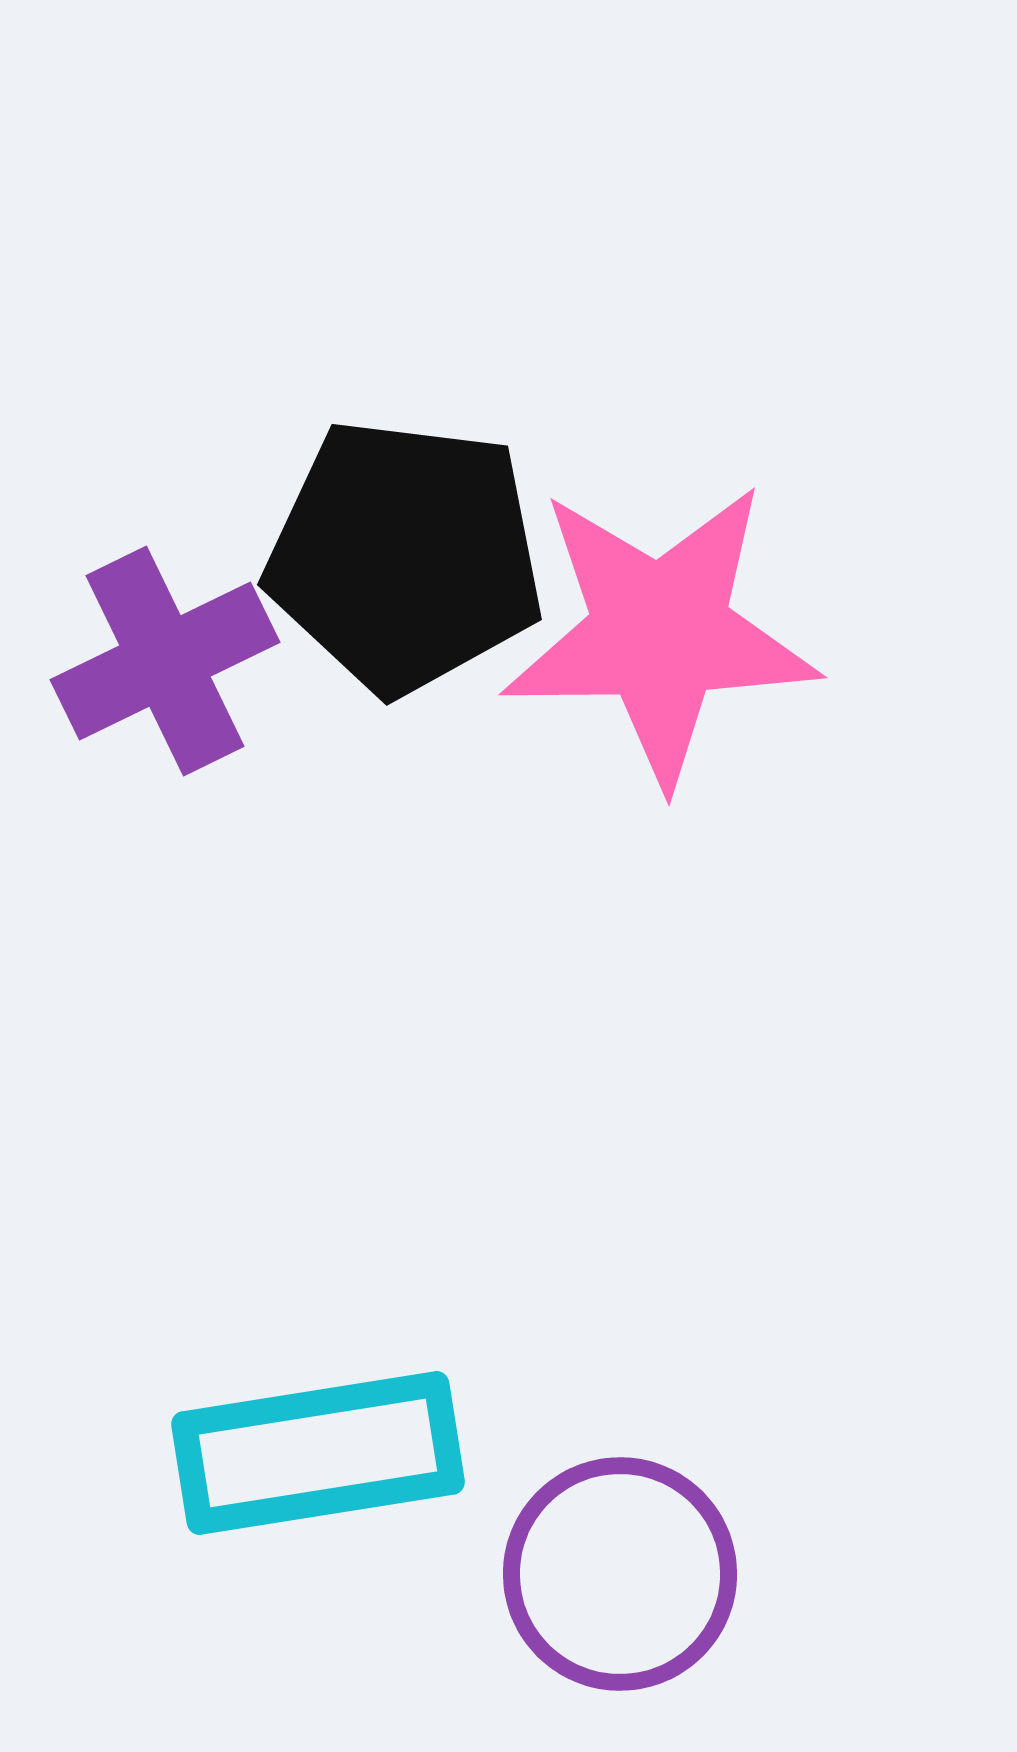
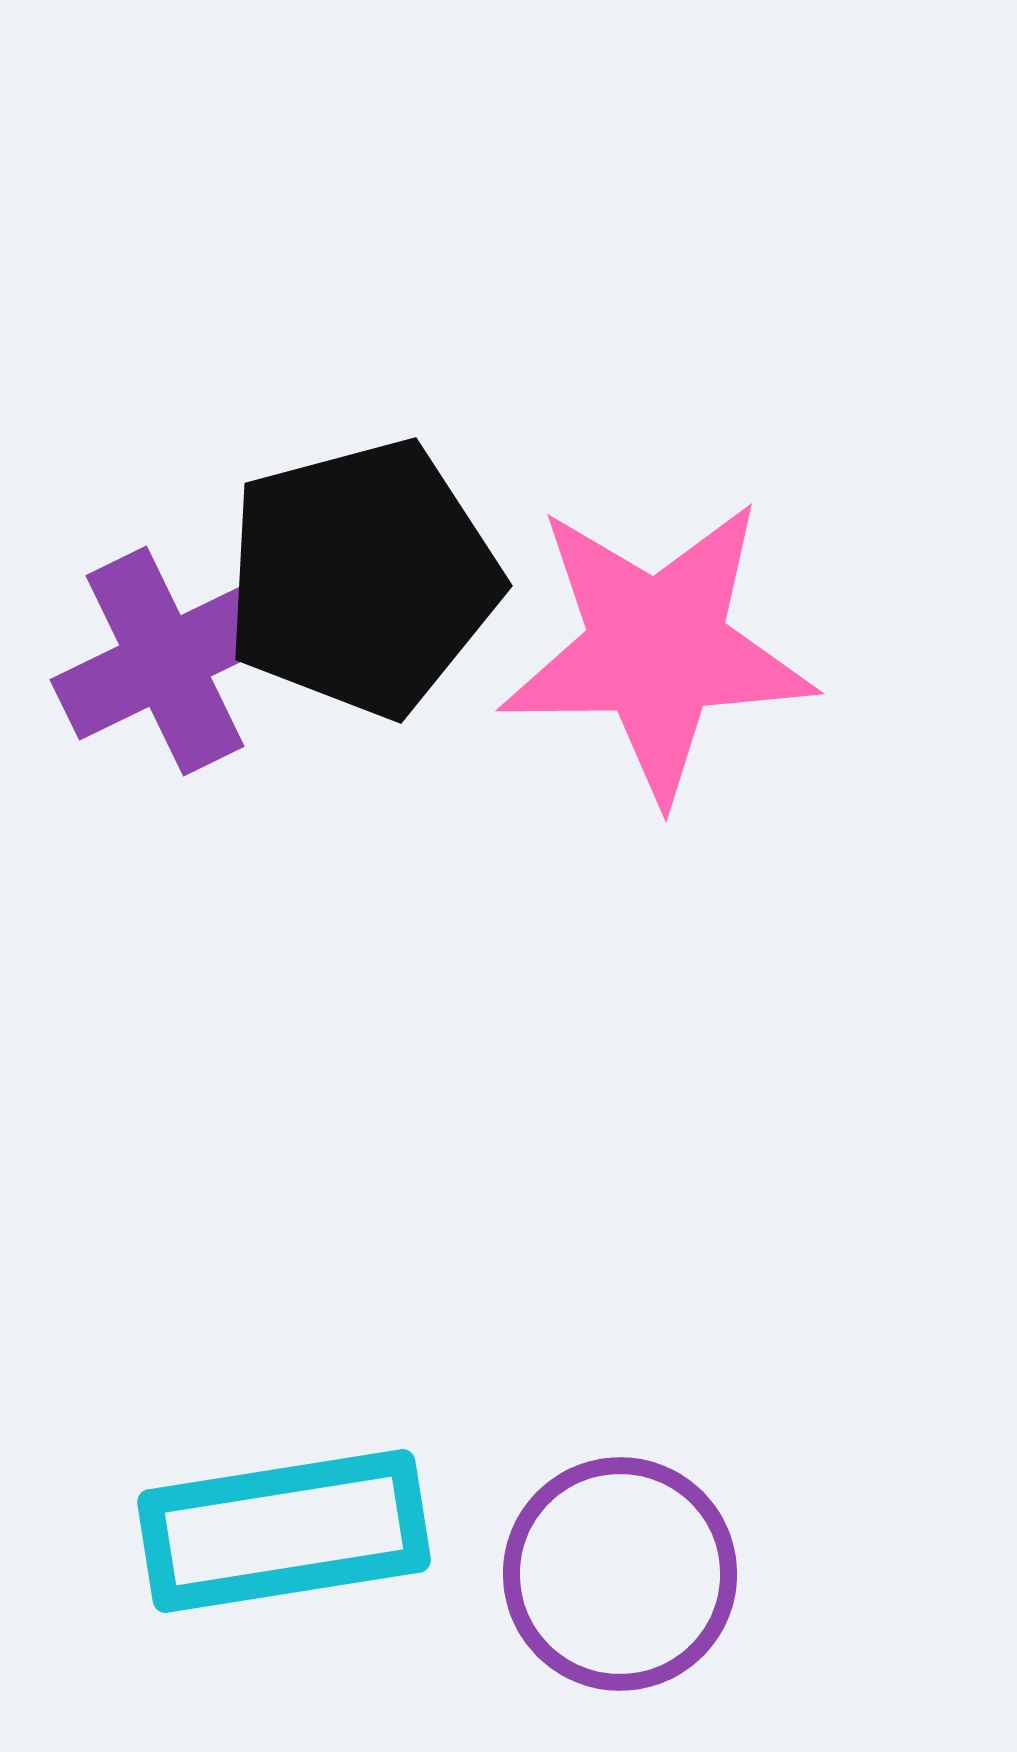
black pentagon: moved 43 px left, 22 px down; rotated 22 degrees counterclockwise
pink star: moved 3 px left, 16 px down
cyan rectangle: moved 34 px left, 78 px down
